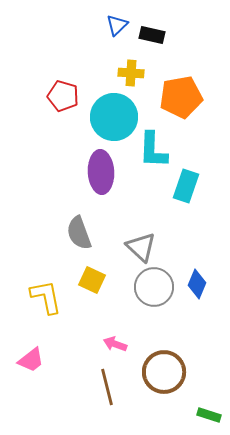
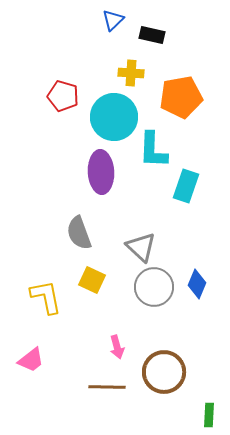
blue triangle: moved 4 px left, 5 px up
pink arrow: moved 2 px right, 3 px down; rotated 125 degrees counterclockwise
brown line: rotated 75 degrees counterclockwise
green rectangle: rotated 75 degrees clockwise
